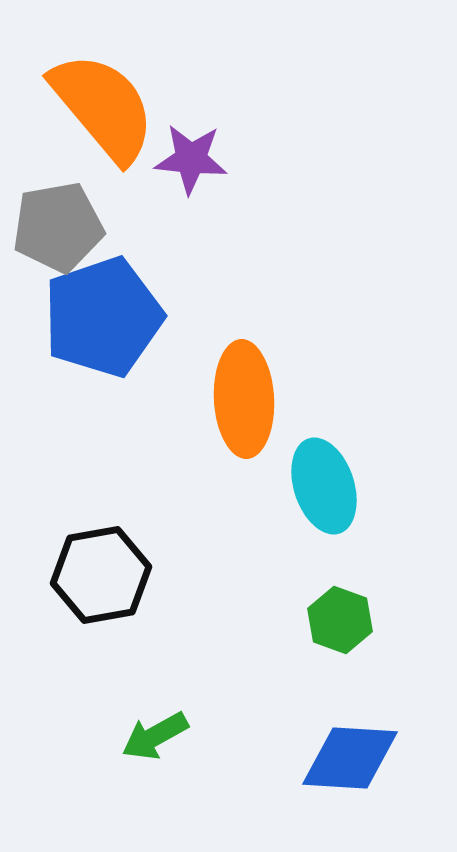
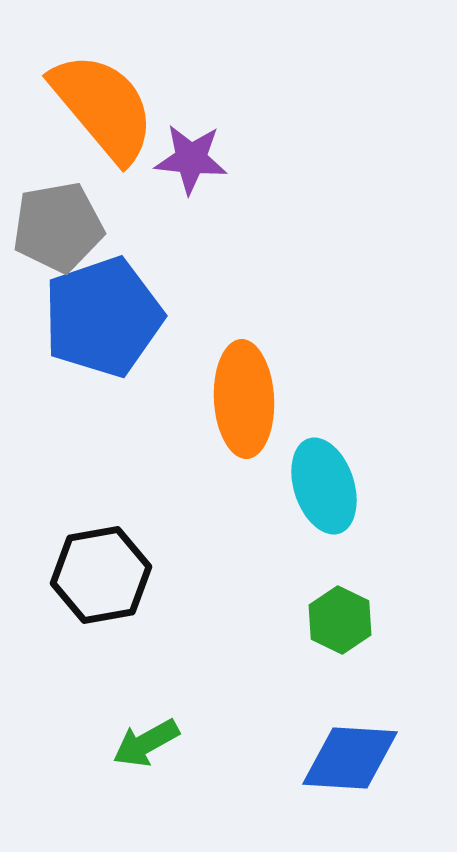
green hexagon: rotated 6 degrees clockwise
green arrow: moved 9 px left, 7 px down
